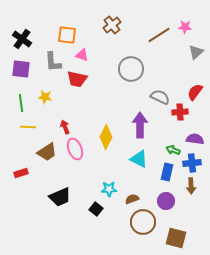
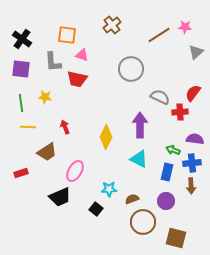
red semicircle: moved 2 px left, 1 px down
pink ellipse: moved 22 px down; rotated 50 degrees clockwise
